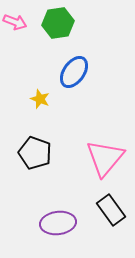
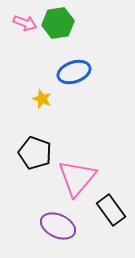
pink arrow: moved 10 px right, 1 px down
blue ellipse: rotated 36 degrees clockwise
yellow star: moved 2 px right
pink triangle: moved 28 px left, 20 px down
purple ellipse: moved 3 px down; rotated 32 degrees clockwise
